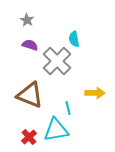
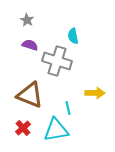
cyan semicircle: moved 1 px left, 3 px up
gray cross: rotated 28 degrees counterclockwise
red cross: moved 6 px left, 9 px up
